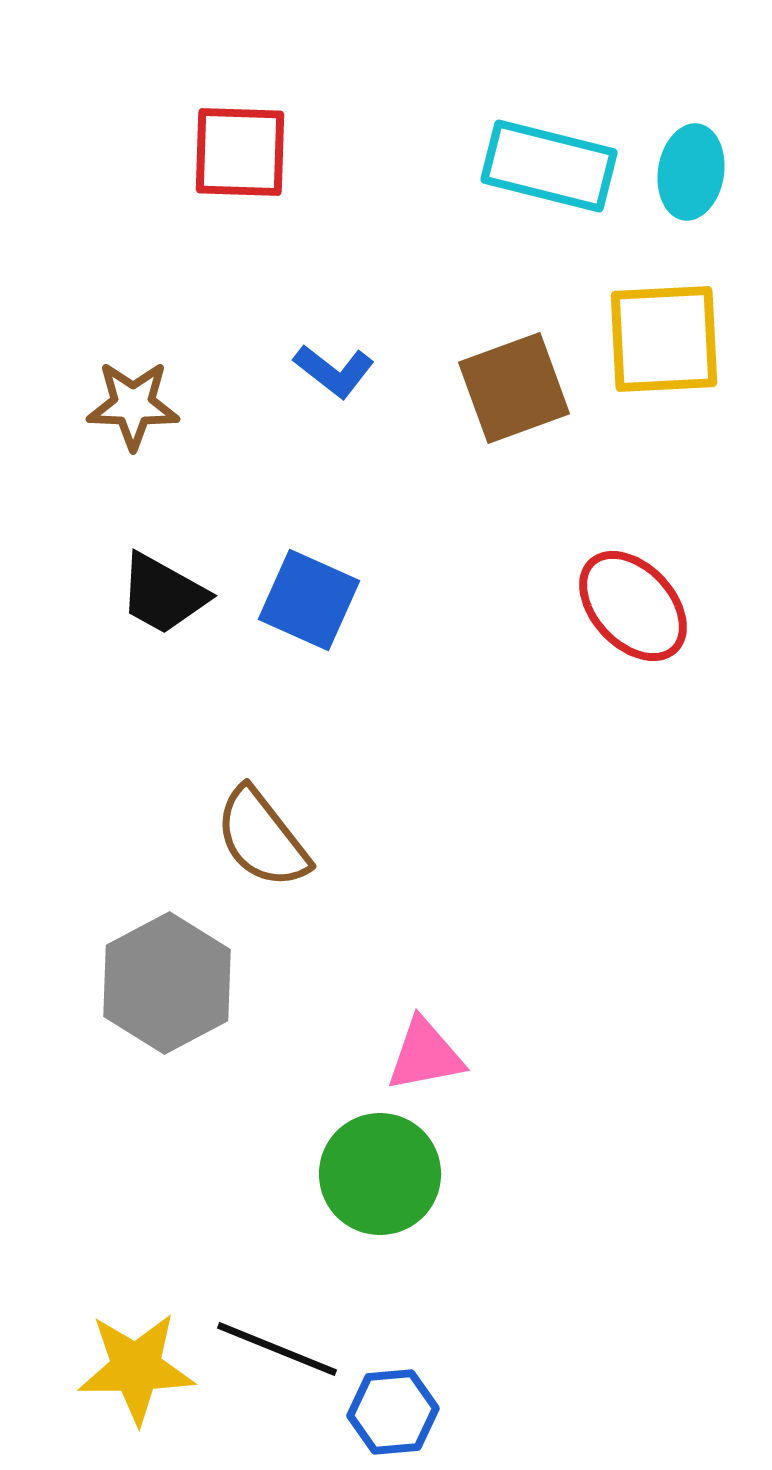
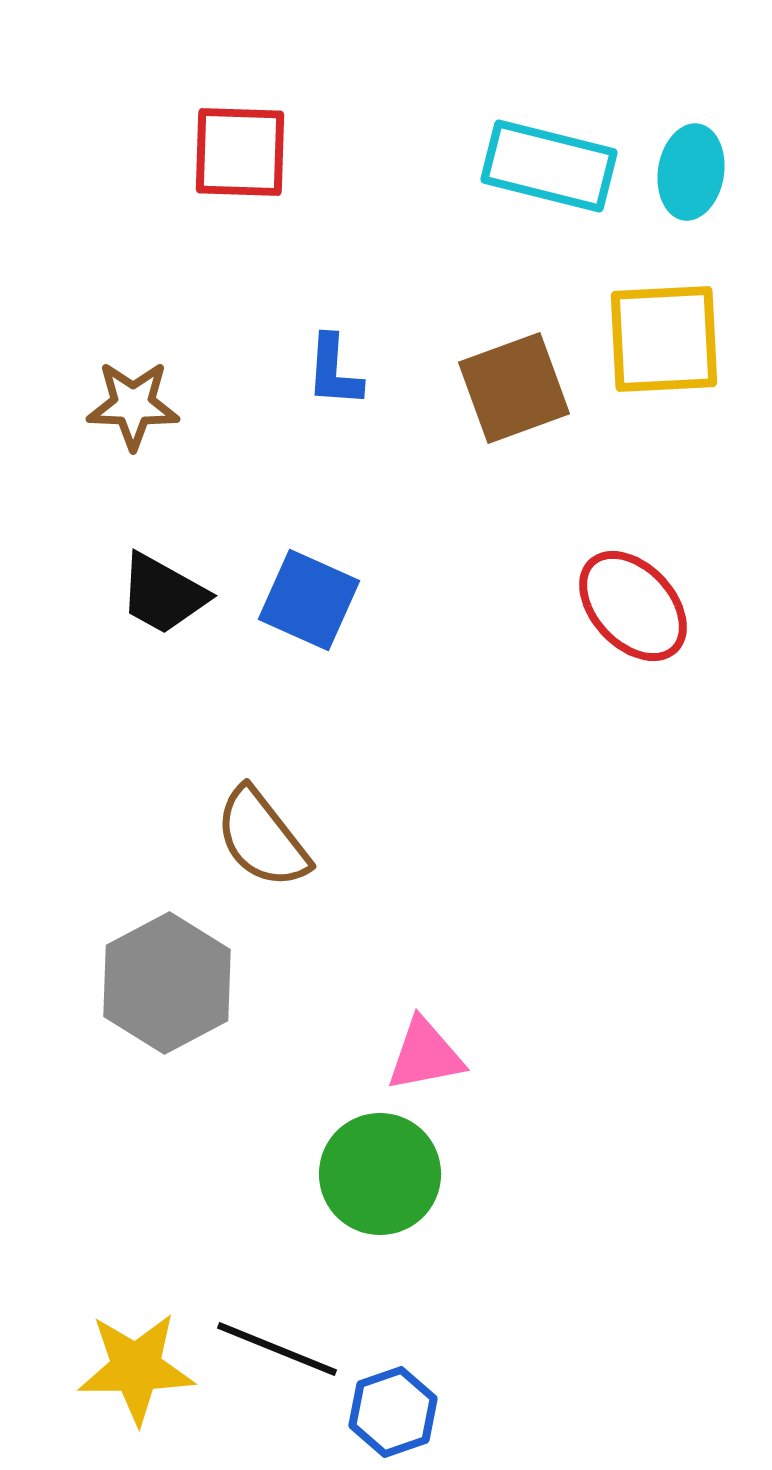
blue L-shape: rotated 56 degrees clockwise
blue hexagon: rotated 14 degrees counterclockwise
